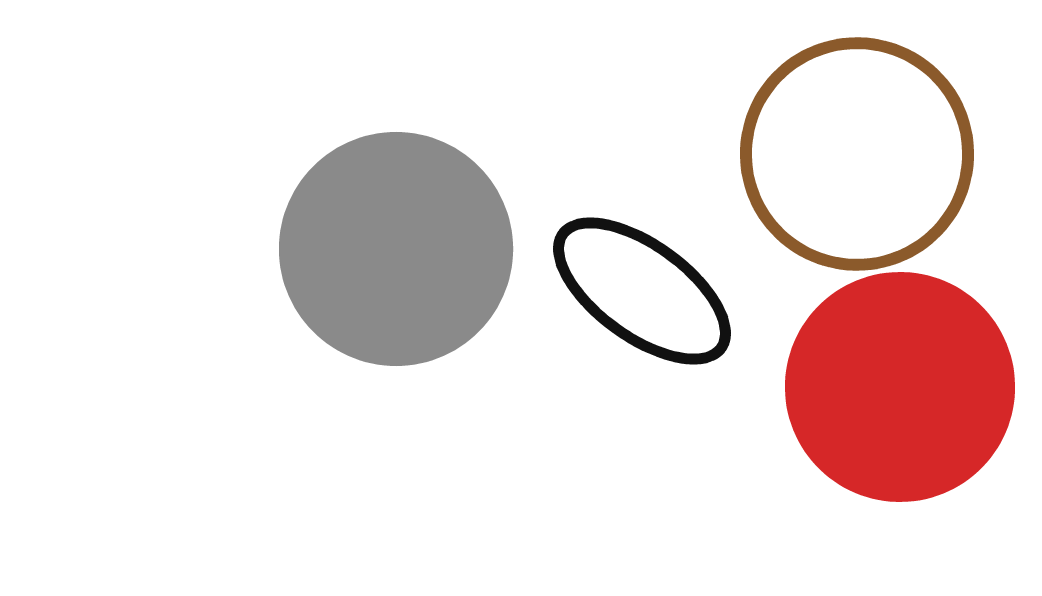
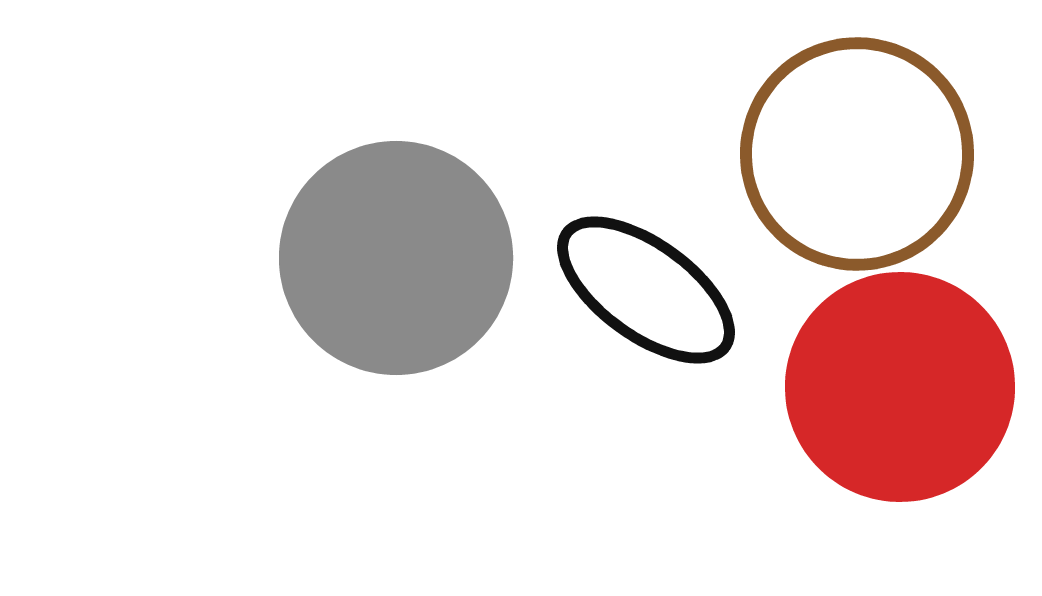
gray circle: moved 9 px down
black ellipse: moved 4 px right, 1 px up
